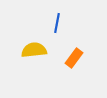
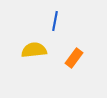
blue line: moved 2 px left, 2 px up
